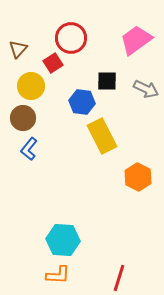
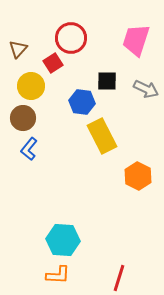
pink trapezoid: rotated 36 degrees counterclockwise
orange hexagon: moved 1 px up
